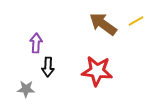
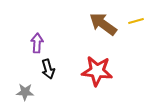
yellow line: rotated 14 degrees clockwise
purple arrow: moved 1 px right
black arrow: moved 2 px down; rotated 18 degrees counterclockwise
gray star: moved 1 px left, 3 px down
